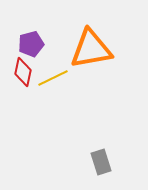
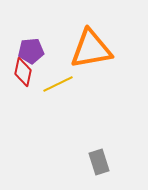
purple pentagon: moved 7 px down; rotated 10 degrees clockwise
yellow line: moved 5 px right, 6 px down
gray rectangle: moved 2 px left
